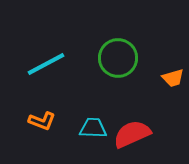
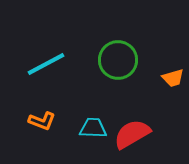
green circle: moved 2 px down
red semicircle: rotated 6 degrees counterclockwise
